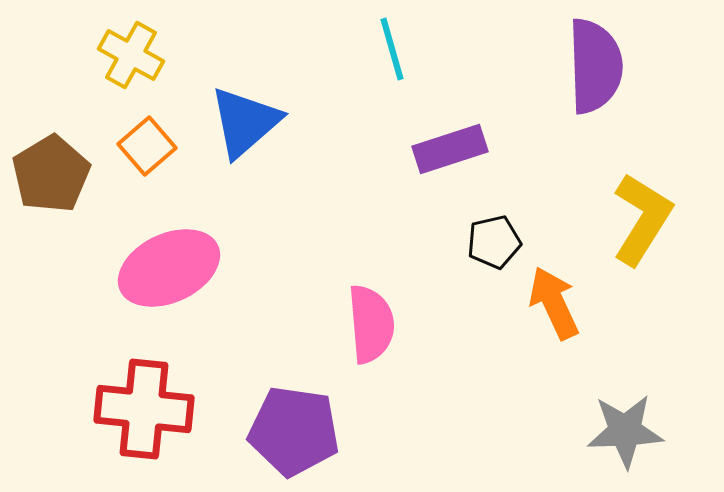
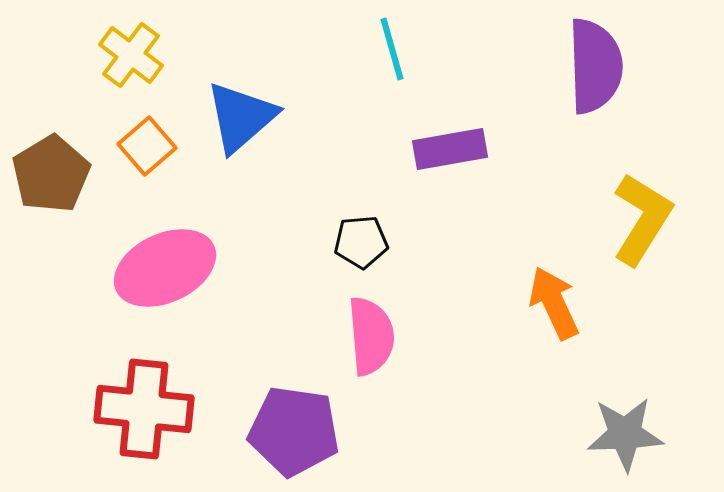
yellow cross: rotated 8 degrees clockwise
blue triangle: moved 4 px left, 5 px up
purple rectangle: rotated 8 degrees clockwise
black pentagon: moved 133 px left; rotated 8 degrees clockwise
pink ellipse: moved 4 px left
pink semicircle: moved 12 px down
gray star: moved 3 px down
